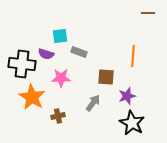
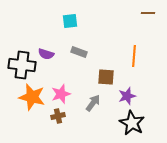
cyan square: moved 10 px right, 15 px up
orange line: moved 1 px right
black cross: moved 1 px down
pink star: moved 16 px down; rotated 18 degrees counterclockwise
orange star: rotated 16 degrees counterclockwise
